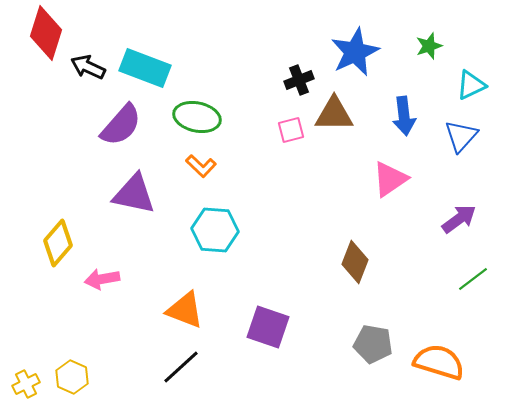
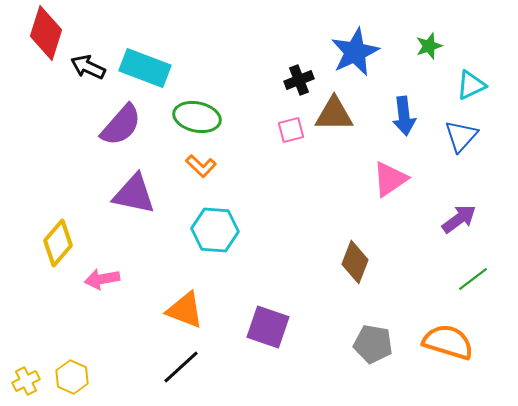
orange semicircle: moved 9 px right, 20 px up
yellow cross: moved 3 px up
